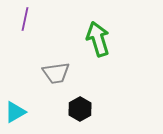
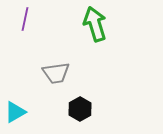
green arrow: moved 3 px left, 15 px up
